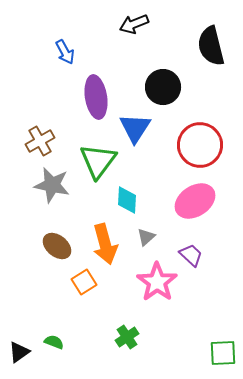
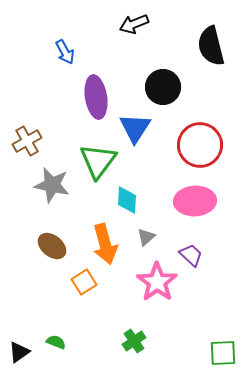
brown cross: moved 13 px left
pink ellipse: rotated 30 degrees clockwise
brown ellipse: moved 5 px left
green cross: moved 7 px right, 4 px down
green semicircle: moved 2 px right
